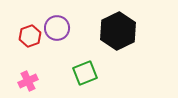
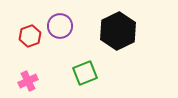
purple circle: moved 3 px right, 2 px up
